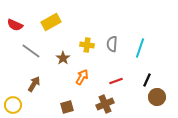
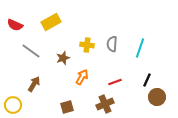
brown star: rotated 16 degrees clockwise
red line: moved 1 px left, 1 px down
